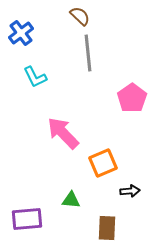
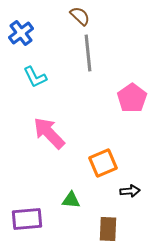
pink arrow: moved 14 px left
brown rectangle: moved 1 px right, 1 px down
